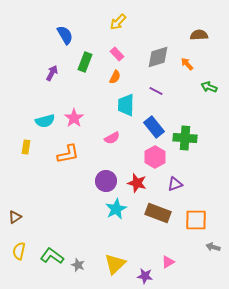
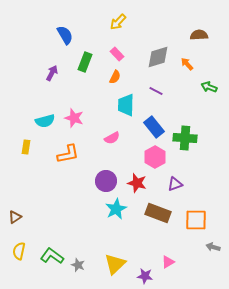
pink star: rotated 18 degrees counterclockwise
